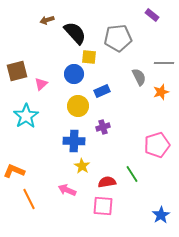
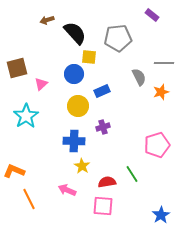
brown square: moved 3 px up
